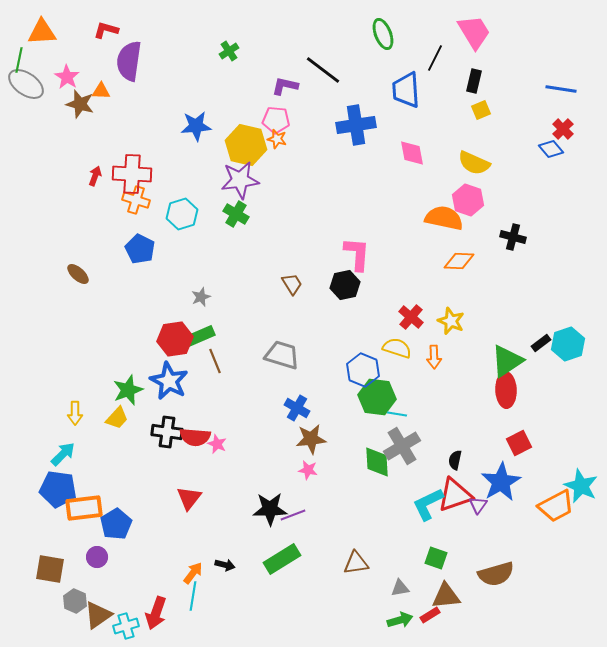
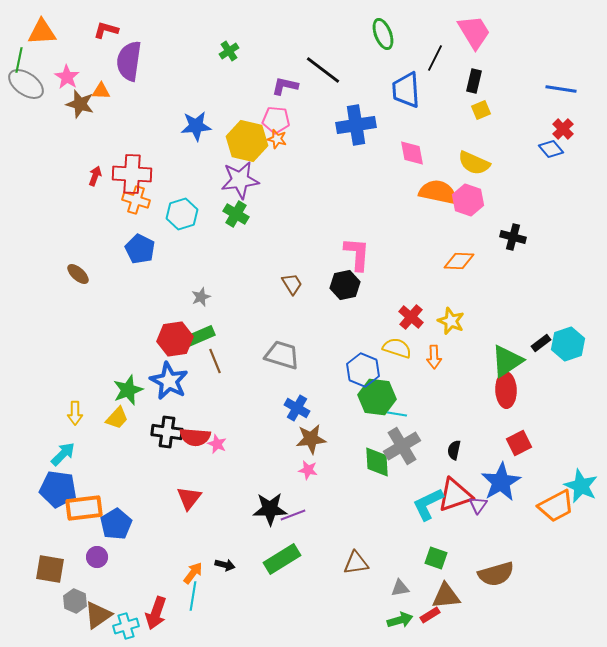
yellow hexagon at (246, 145): moved 1 px right, 4 px up
orange semicircle at (444, 218): moved 6 px left, 26 px up
black semicircle at (455, 460): moved 1 px left, 10 px up
